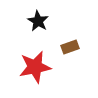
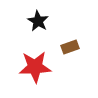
red star: rotated 8 degrees clockwise
